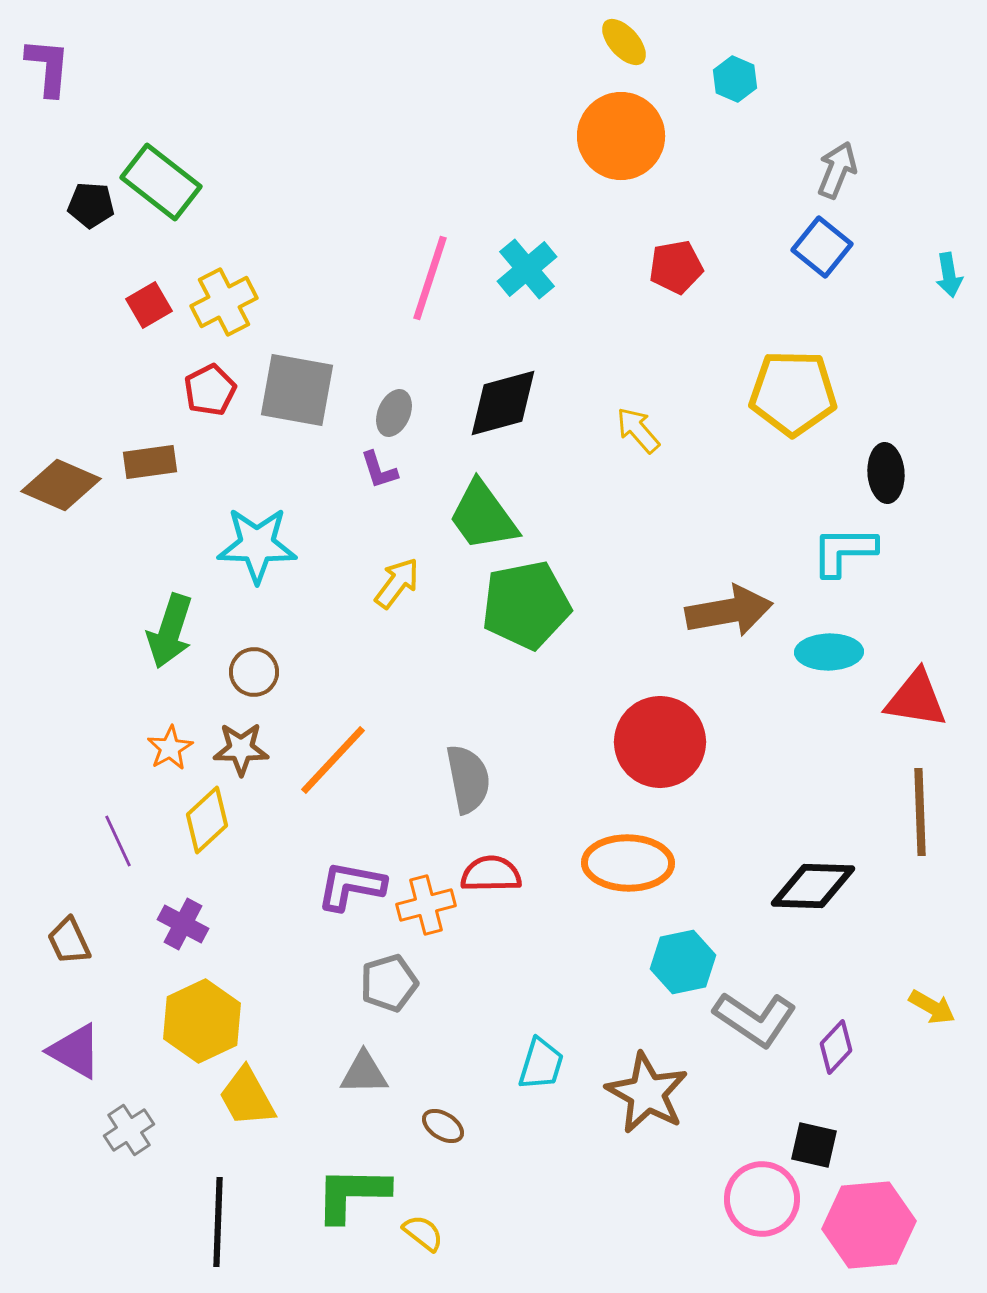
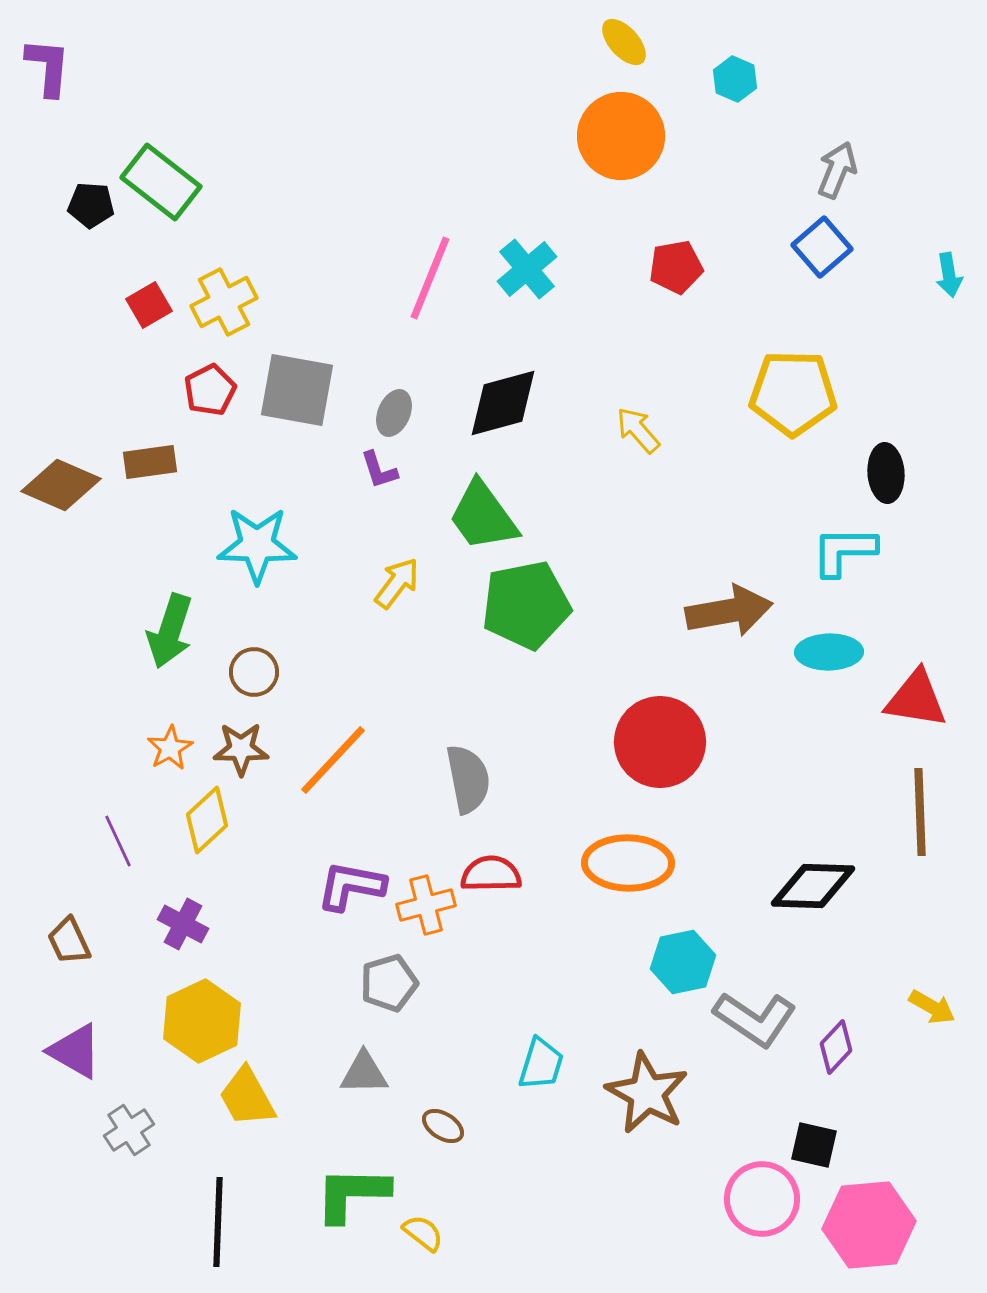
blue square at (822, 247): rotated 10 degrees clockwise
pink line at (430, 278): rotated 4 degrees clockwise
